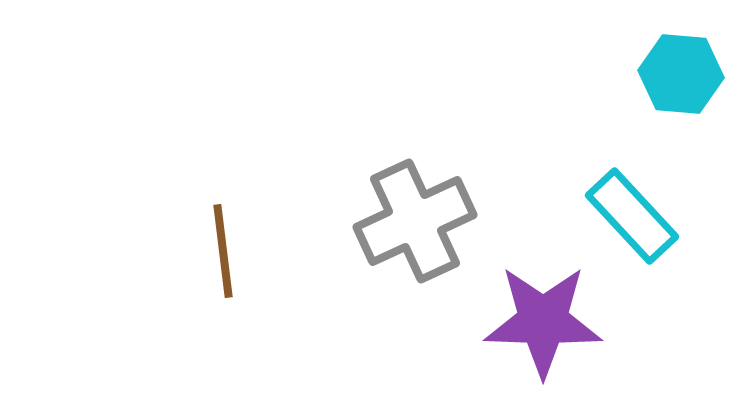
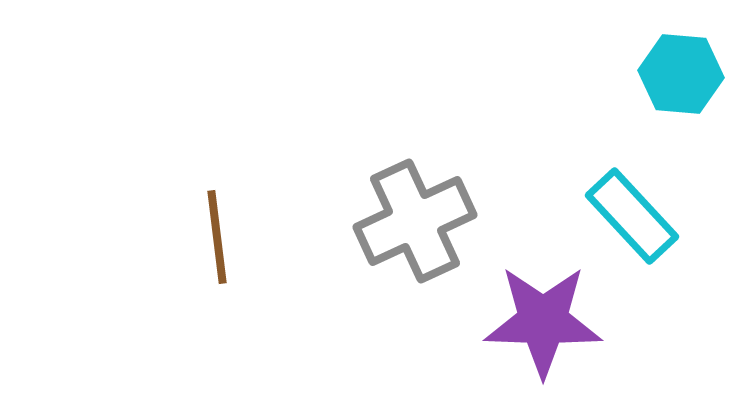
brown line: moved 6 px left, 14 px up
